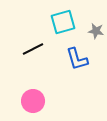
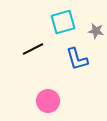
pink circle: moved 15 px right
